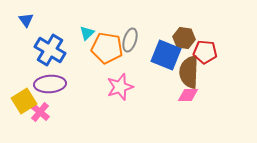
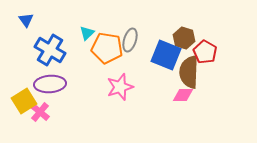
brown hexagon: rotated 10 degrees clockwise
red pentagon: rotated 25 degrees clockwise
pink diamond: moved 5 px left
